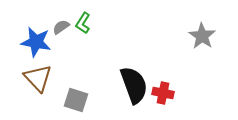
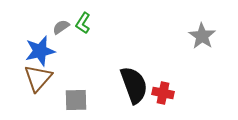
blue star: moved 4 px right, 9 px down; rotated 24 degrees counterclockwise
brown triangle: rotated 24 degrees clockwise
gray square: rotated 20 degrees counterclockwise
